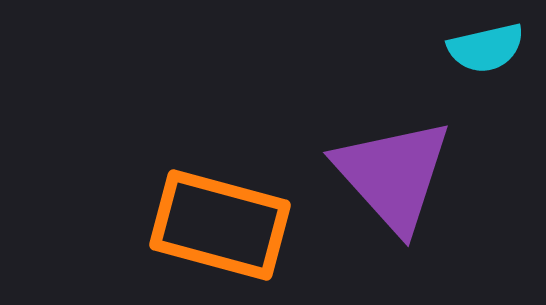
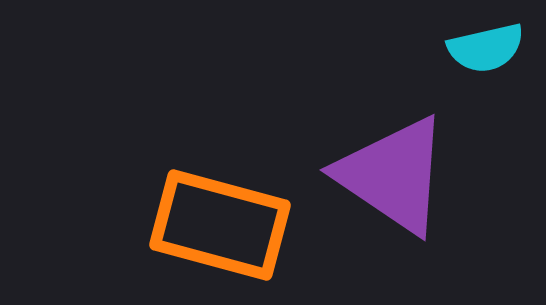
purple triangle: rotated 14 degrees counterclockwise
